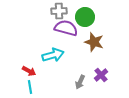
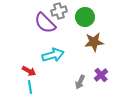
gray cross: rotated 14 degrees counterclockwise
purple semicircle: moved 21 px left, 5 px up; rotated 150 degrees counterclockwise
brown star: rotated 24 degrees counterclockwise
